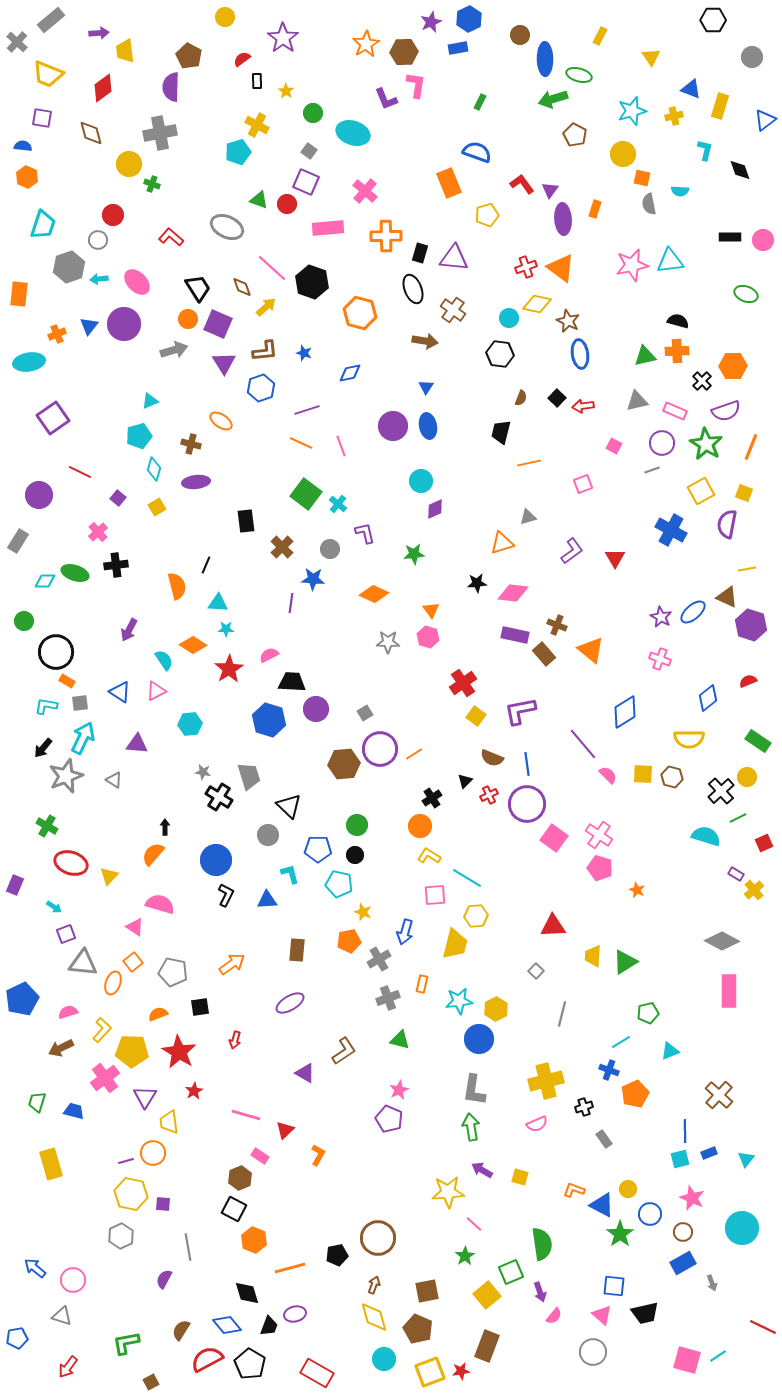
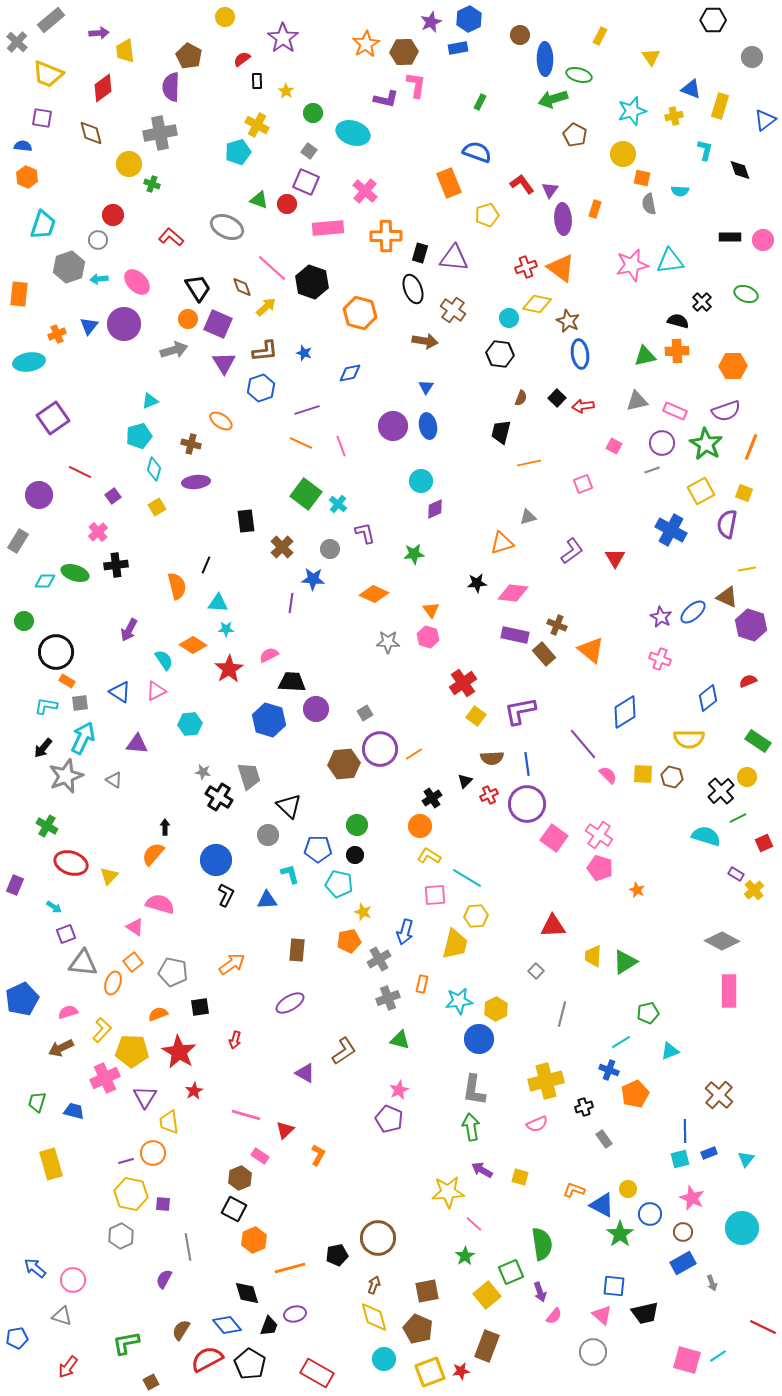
purple L-shape at (386, 99): rotated 55 degrees counterclockwise
black cross at (702, 381): moved 79 px up
purple square at (118, 498): moved 5 px left, 2 px up; rotated 14 degrees clockwise
brown semicircle at (492, 758): rotated 25 degrees counterclockwise
pink cross at (105, 1078): rotated 12 degrees clockwise
orange hexagon at (254, 1240): rotated 15 degrees clockwise
